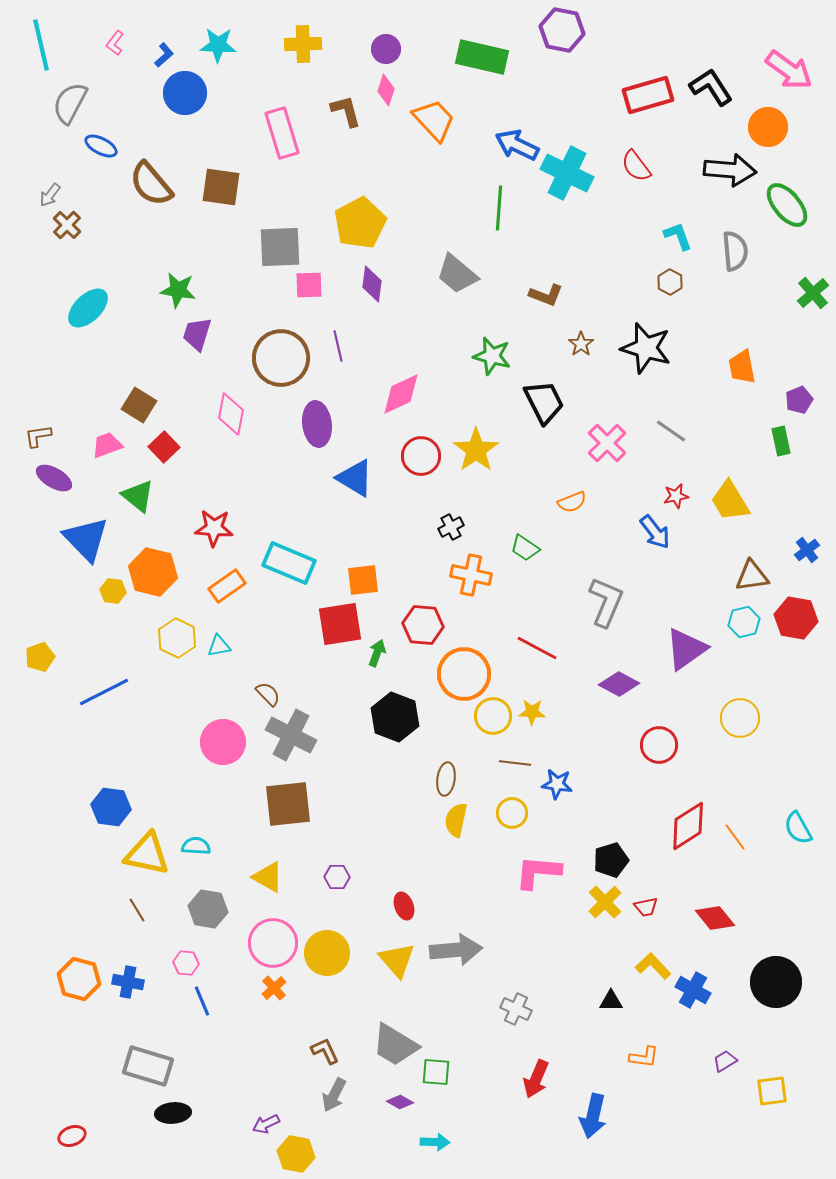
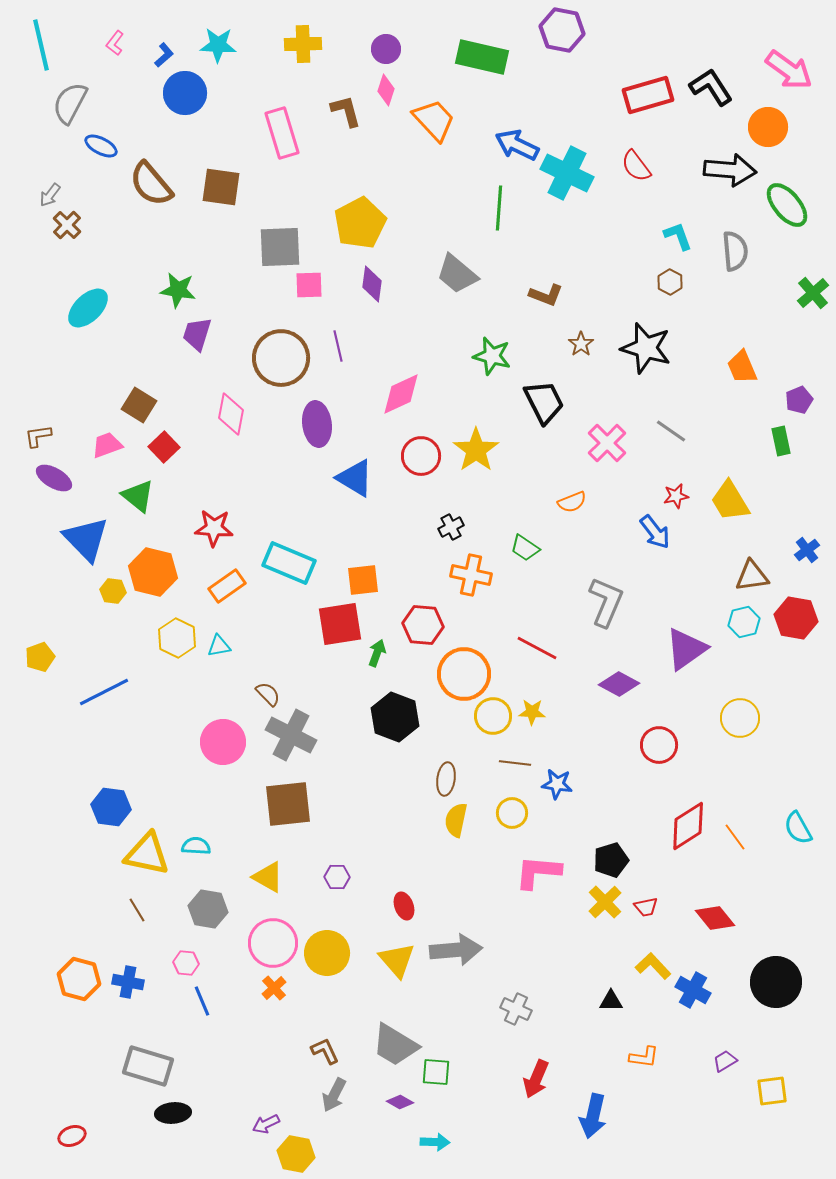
orange trapezoid at (742, 367): rotated 12 degrees counterclockwise
